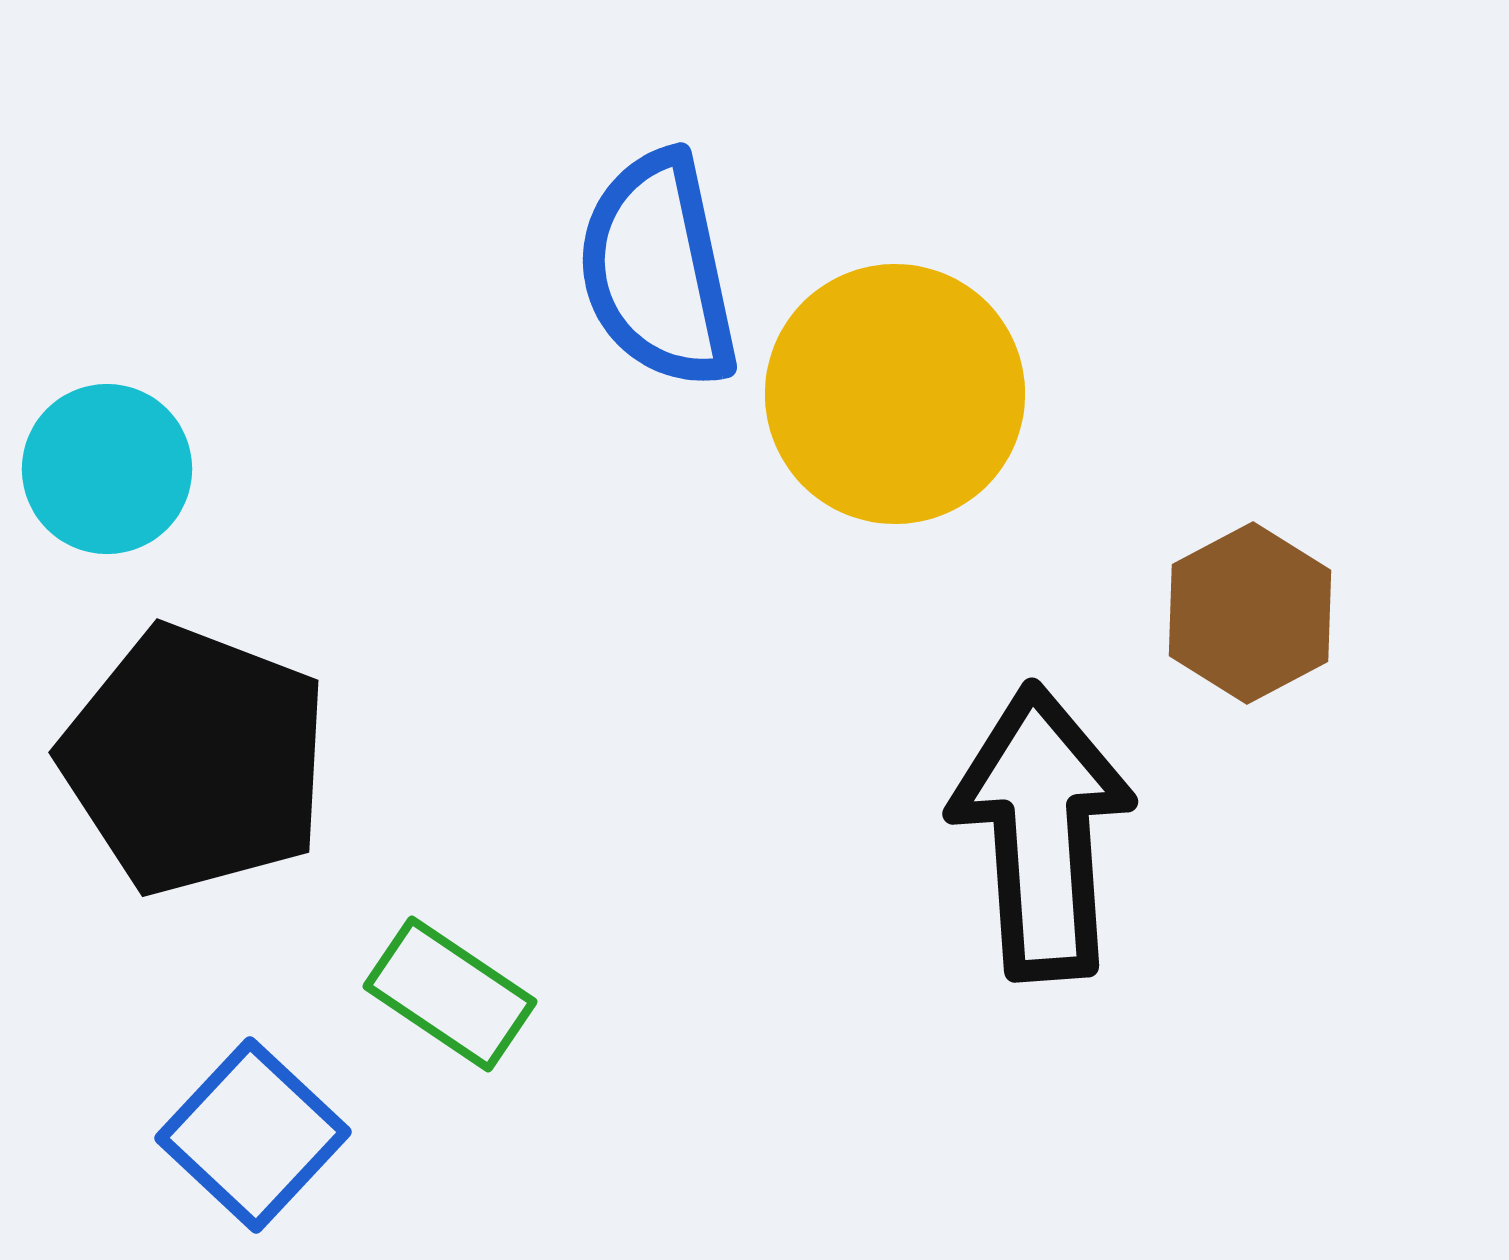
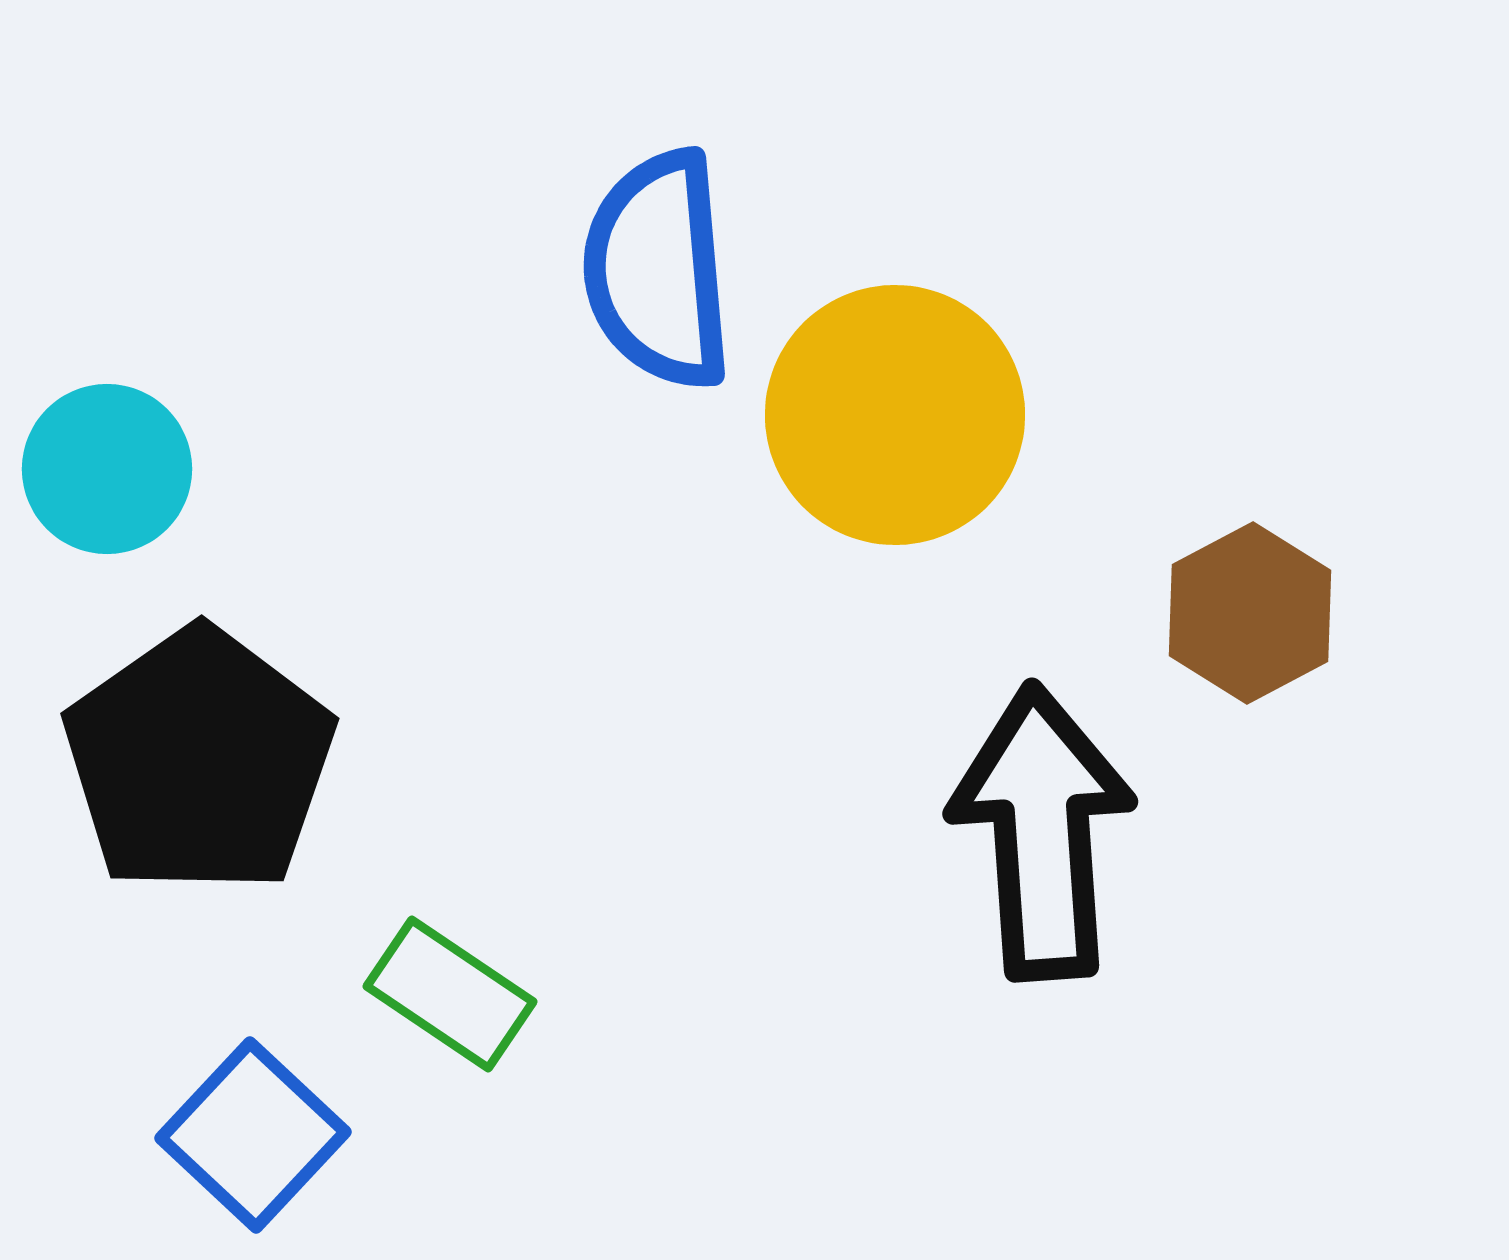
blue semicircle: rotated 7 degrees clockwise
yellow circle: moved 21 px down
black pentagon: moved 4 px right, 1 px down; rotated 16 degrees clockwise
